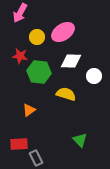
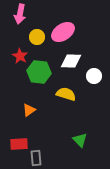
pink arrow: moved 1 px down; rotated 18 degrees counterclockwise
red star: rotated 21 degrees clockwise
gray rectangle: rotated 21 degrees clockwise
